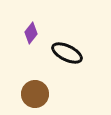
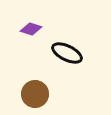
purple diamond: moved 4 px up; rotated 70 degrees clockwise
